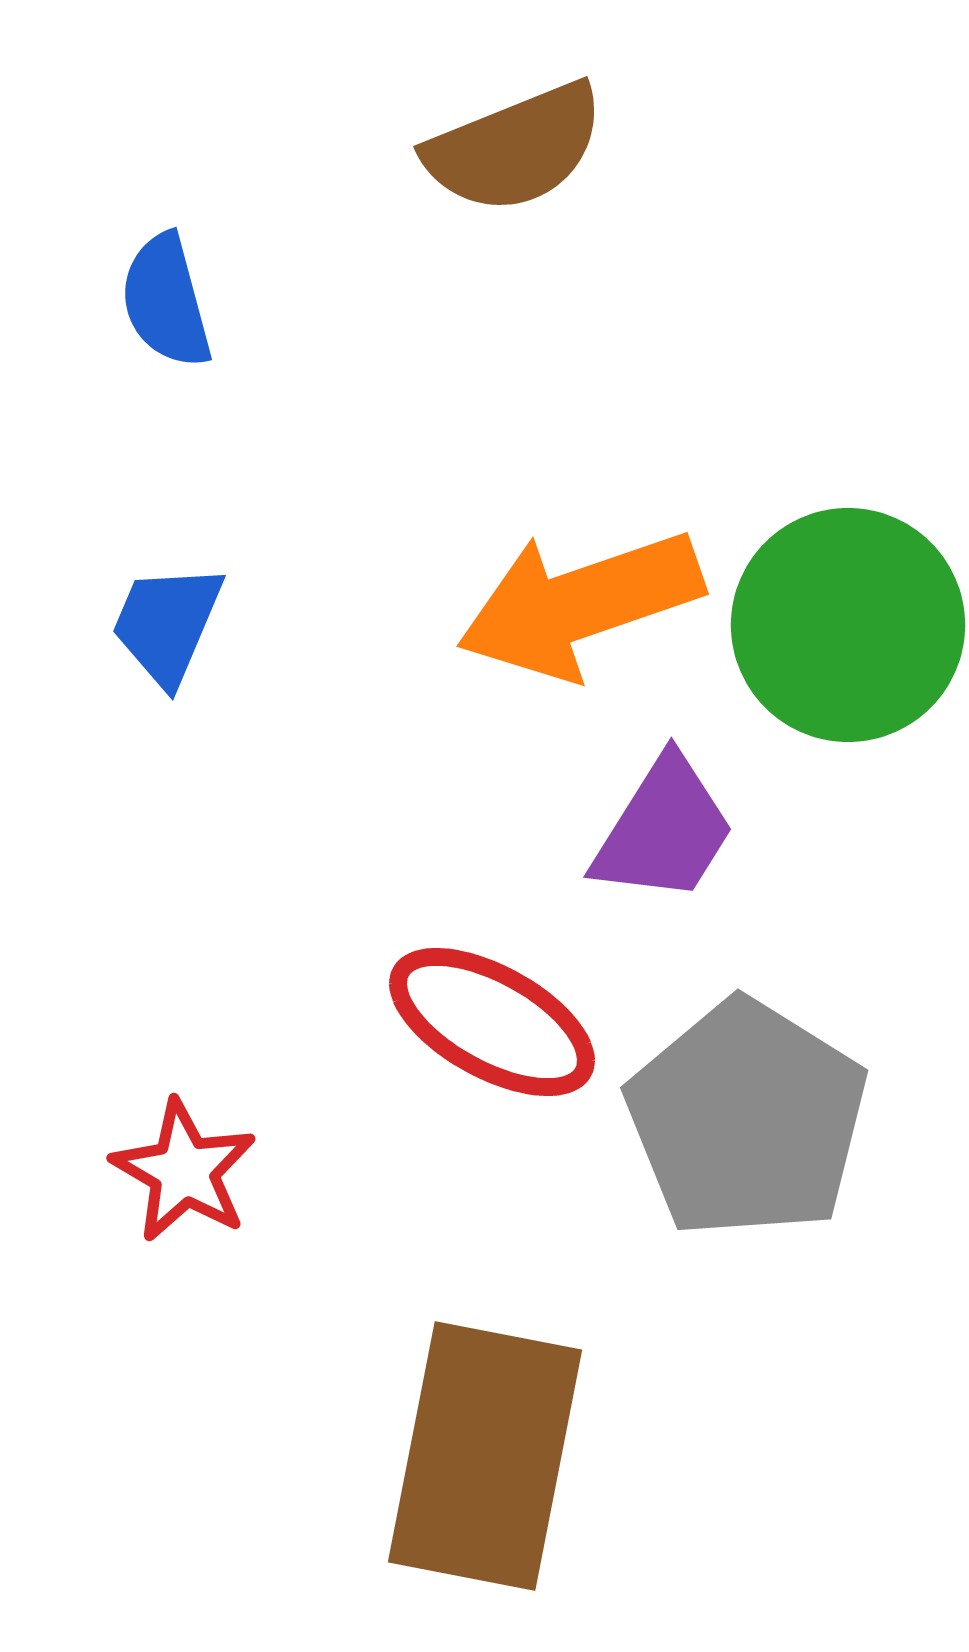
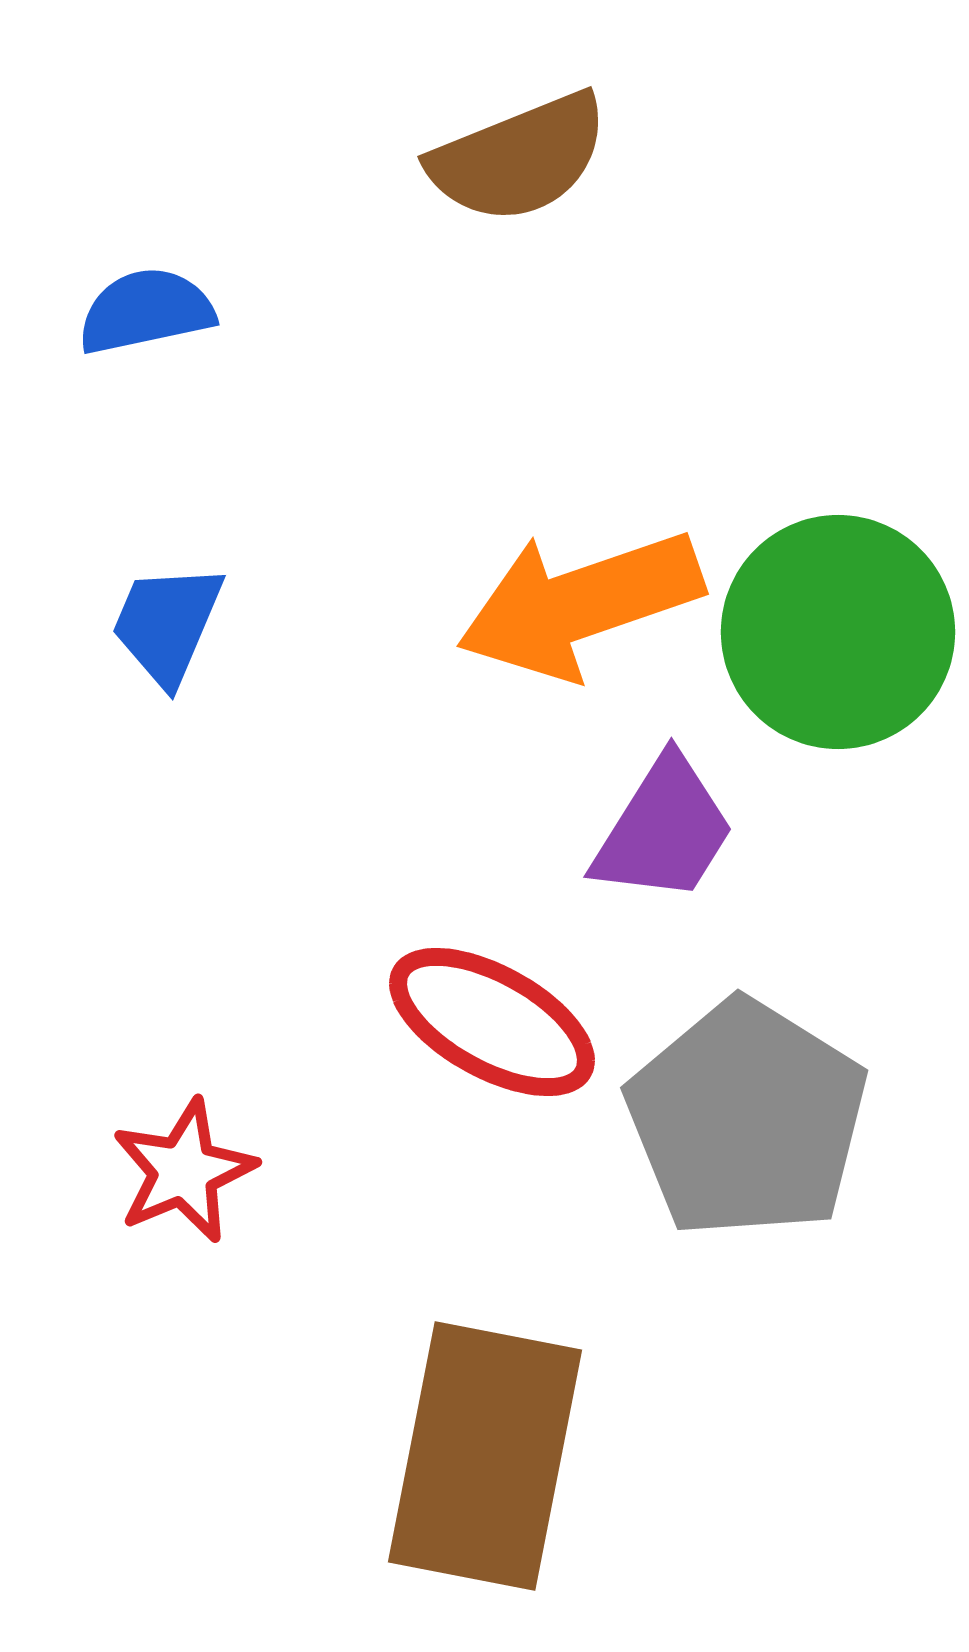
brown semicircle: moved 4 px right, 10 px down
blue semicircle: moved 20 px left, 10 px down; rotated 93 degrees clockwise
green circle: moved 10 px left, 7 px down
red star: rotated 19 degrees clockwise
